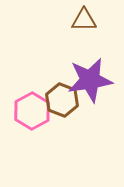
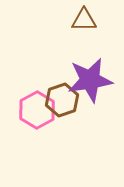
brown hexagon: rotated 20 degrees clockwise
pink hexagon: moved 5 px right, 1 px up
